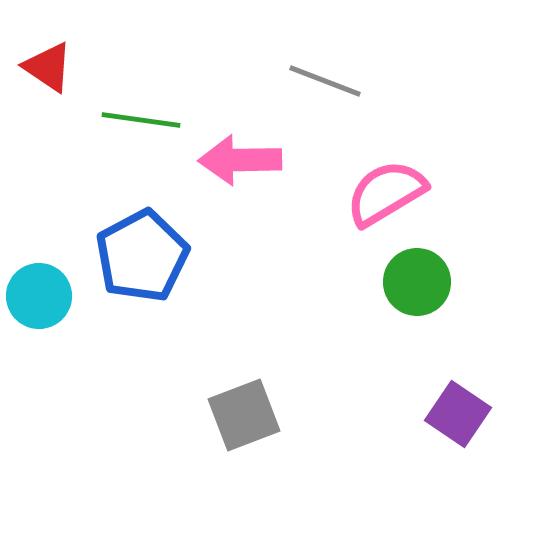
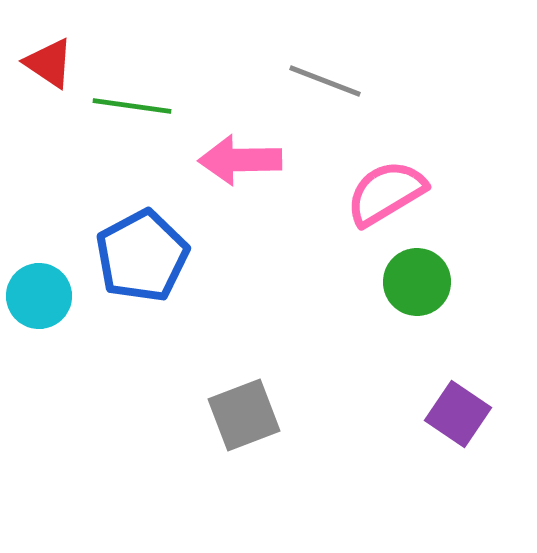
red triangle: moved 1 px right, 4 px up
green line: moved 9 px left, 14 px up
